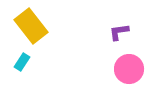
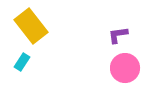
purple L-shape: moved 1 px left, 3 px down
pink circle: moved 4 px left, 1 px up
